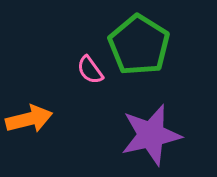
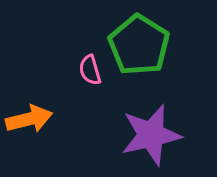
pink semicircle: rotated 20 degrees clockwise
